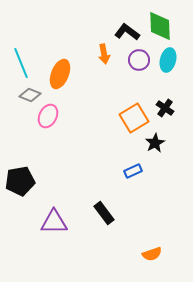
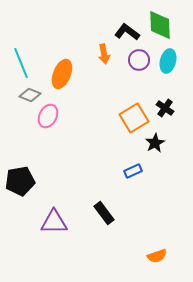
green diamond: moved 1 px up
cyan ellipse: moved 1 px down
orange ellipse: moved 2 px right
orange semicircle: moved 5 px right, 2 px down
